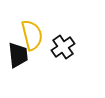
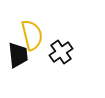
black cross: moved 2 px left, 5 px down
